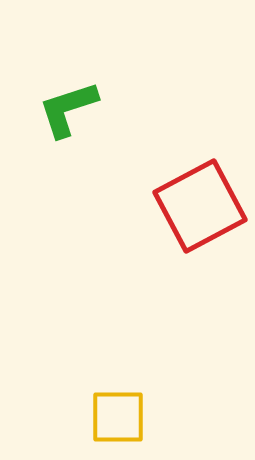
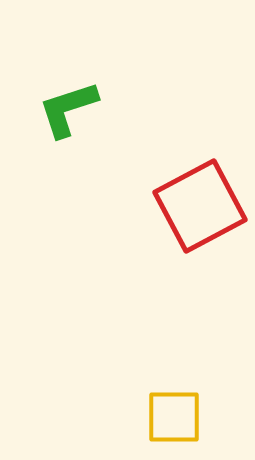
yellow square: moved 56 px right
